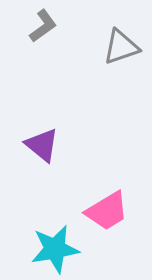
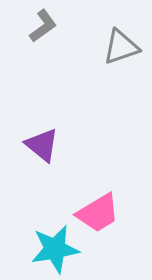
pink trapezoid: moved 9 px left, 2 px down
